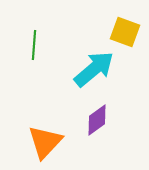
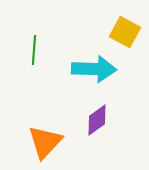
yellow square: rotated 8 degrees clockwise
green line: moved 5 px down
cyan arrow: rotated 42 degrees clockwise
